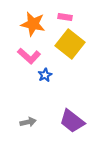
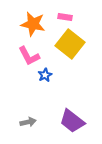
pink L-shape: rotated 20 degrees clockwise
